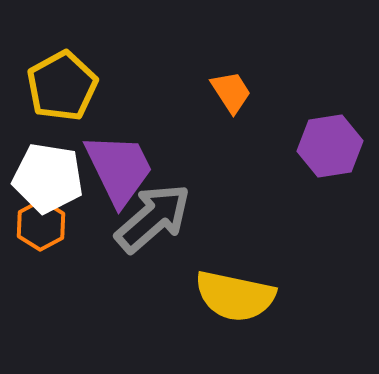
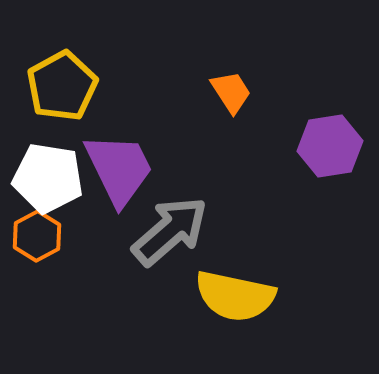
gray arrow: moved 17 px right, 13 px down
orange hexagon: moved 4 px left, 11 px down
